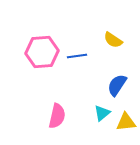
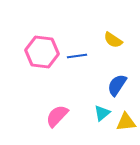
pink hexagon: rotated 12 degrees clockwise
pink semicircle: rotated 150 degrees counterclockwise
